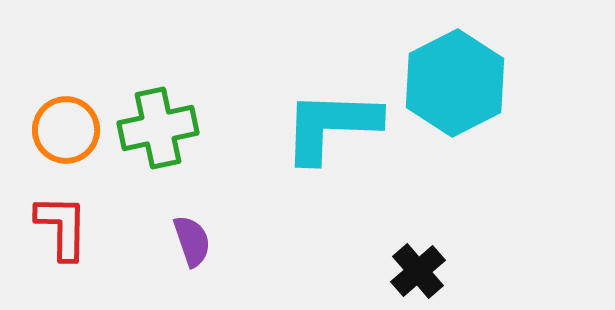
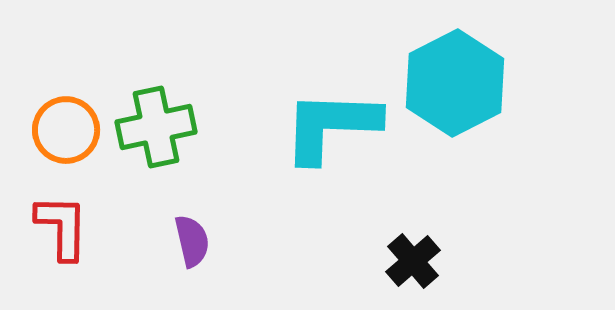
green cross: moved 2 px left, 1 px up
purple semicircle: rotated 6 degrees clockwise
black cross: moved 5 px left, 10 px up
